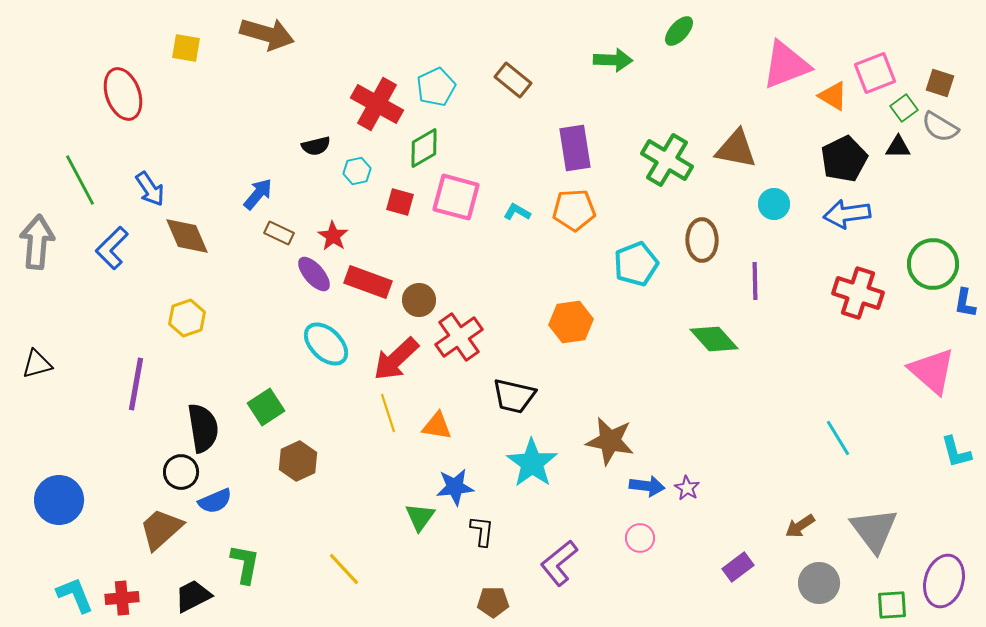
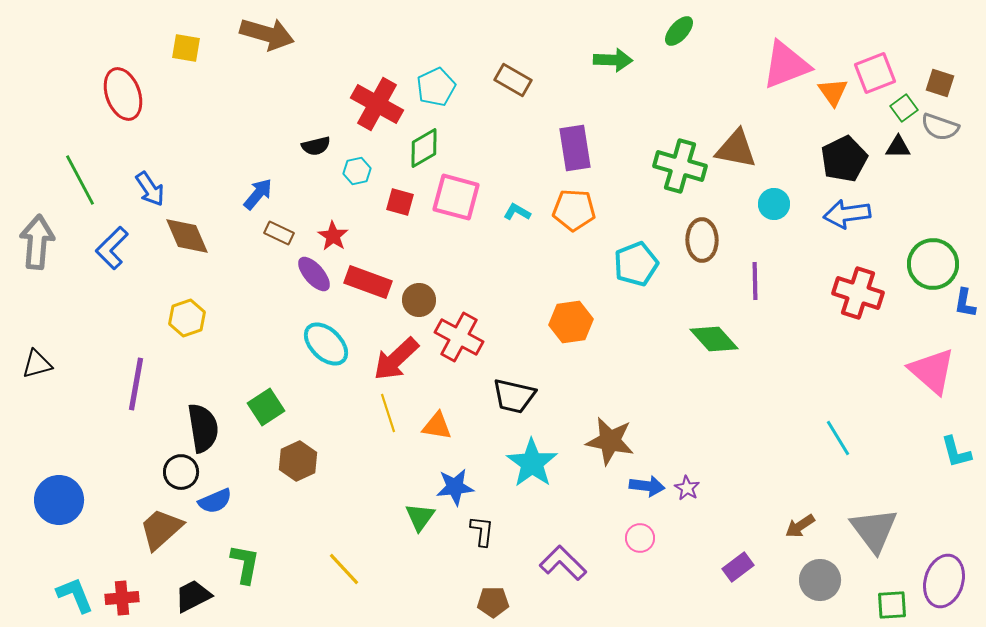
brown rectangle at (513, 80): rotated 9 degrees counterclockwise
orange triangle at (833, 96): moved 4 px up; rotated 24 degrees clockwise
gray semicircle at (940, 127): rotated 12 degrees counterclockwise
green cross at (667, 160): moved 13 px right, 6 px down; rotated 15 degrees counterclockwise
orange pentagon at (574, 210): rotated 6 degrees clockwise
red cross at (459, 337): rotated 27 degrees counterclockwise
purple L-shape at (559, 563): moved 4 px right; rotated 84 degrees clockwise
gray circle at (819, 583): moved 1 px right, 3 px up
